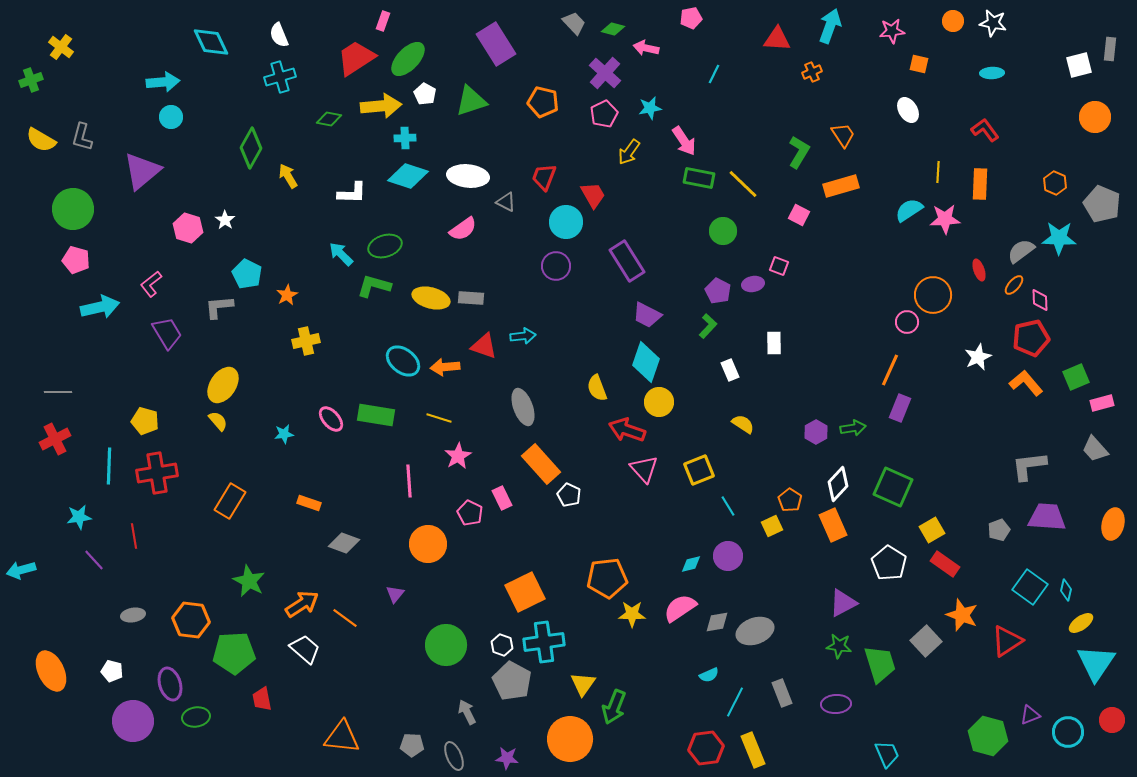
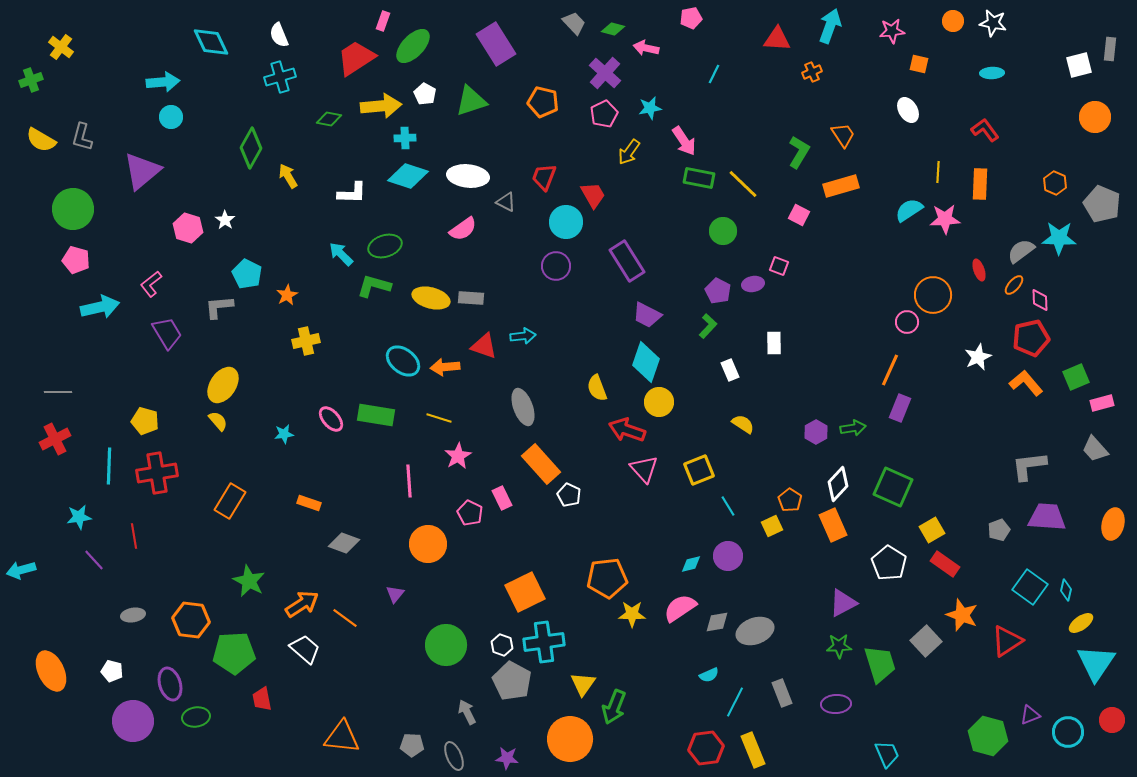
green ellipse at (408, 59): moved 5 px right, 13 px up
green star at (839, 646): rotated 10 degrees counterclockwise
